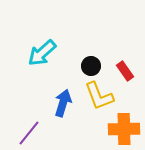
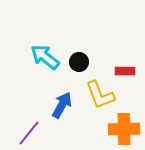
cyan arrow: moved 3 px right, 4 px down; rotated 80 degrees clockwise
black circle: moved 12 px left, 4 px up
red rectangle: rotated 54 degrees counterclockwise
yellow L-shape: moved 1 px right, 1 px up
blue arrow: moved 1 px left, 2 px down; rotated 12 degrees clockwise
